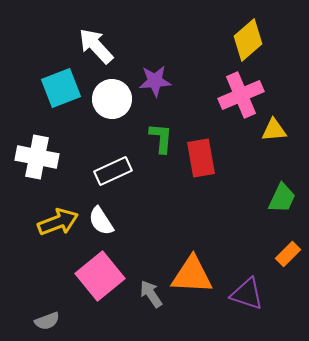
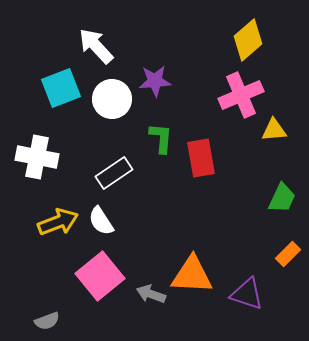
white rectangle: moved 1 px right, 2 px down; rotated 9 degrees counterclockwise
gray arrow: rotated 36 degrees counterclockwise
